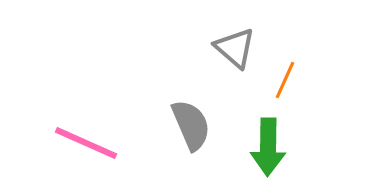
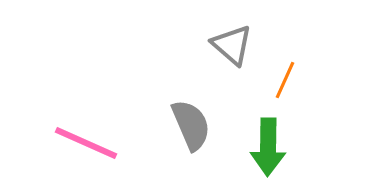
gray triangle: moved 3 px left, 3 px up
